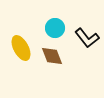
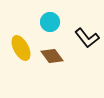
cyan circle: moved 5 px left, 6 px up
brown diamond: rotated 15 degrees counterclockwise
